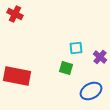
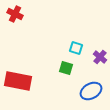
cyan square: rotated 24 degrees clockwise
red rectangle: moved 1 px right, 5 px down
